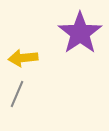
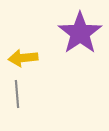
gray line: rotated 28 degrees counterclockwise
